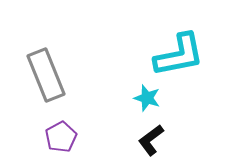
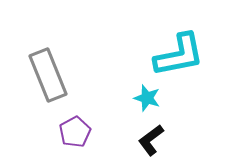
gray rectangle: moved 2 px right
purple pentagon: moved 14 px right, 5 px up
